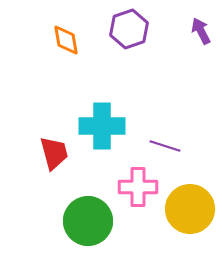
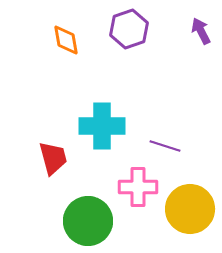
red trapezoid: moved 1 px left, 5 px down
